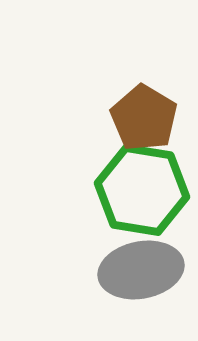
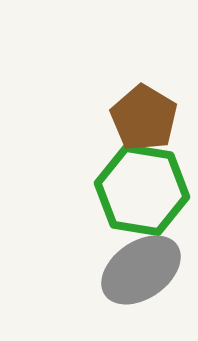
gray ellipse: rotated 24 degrees counterclockwise
